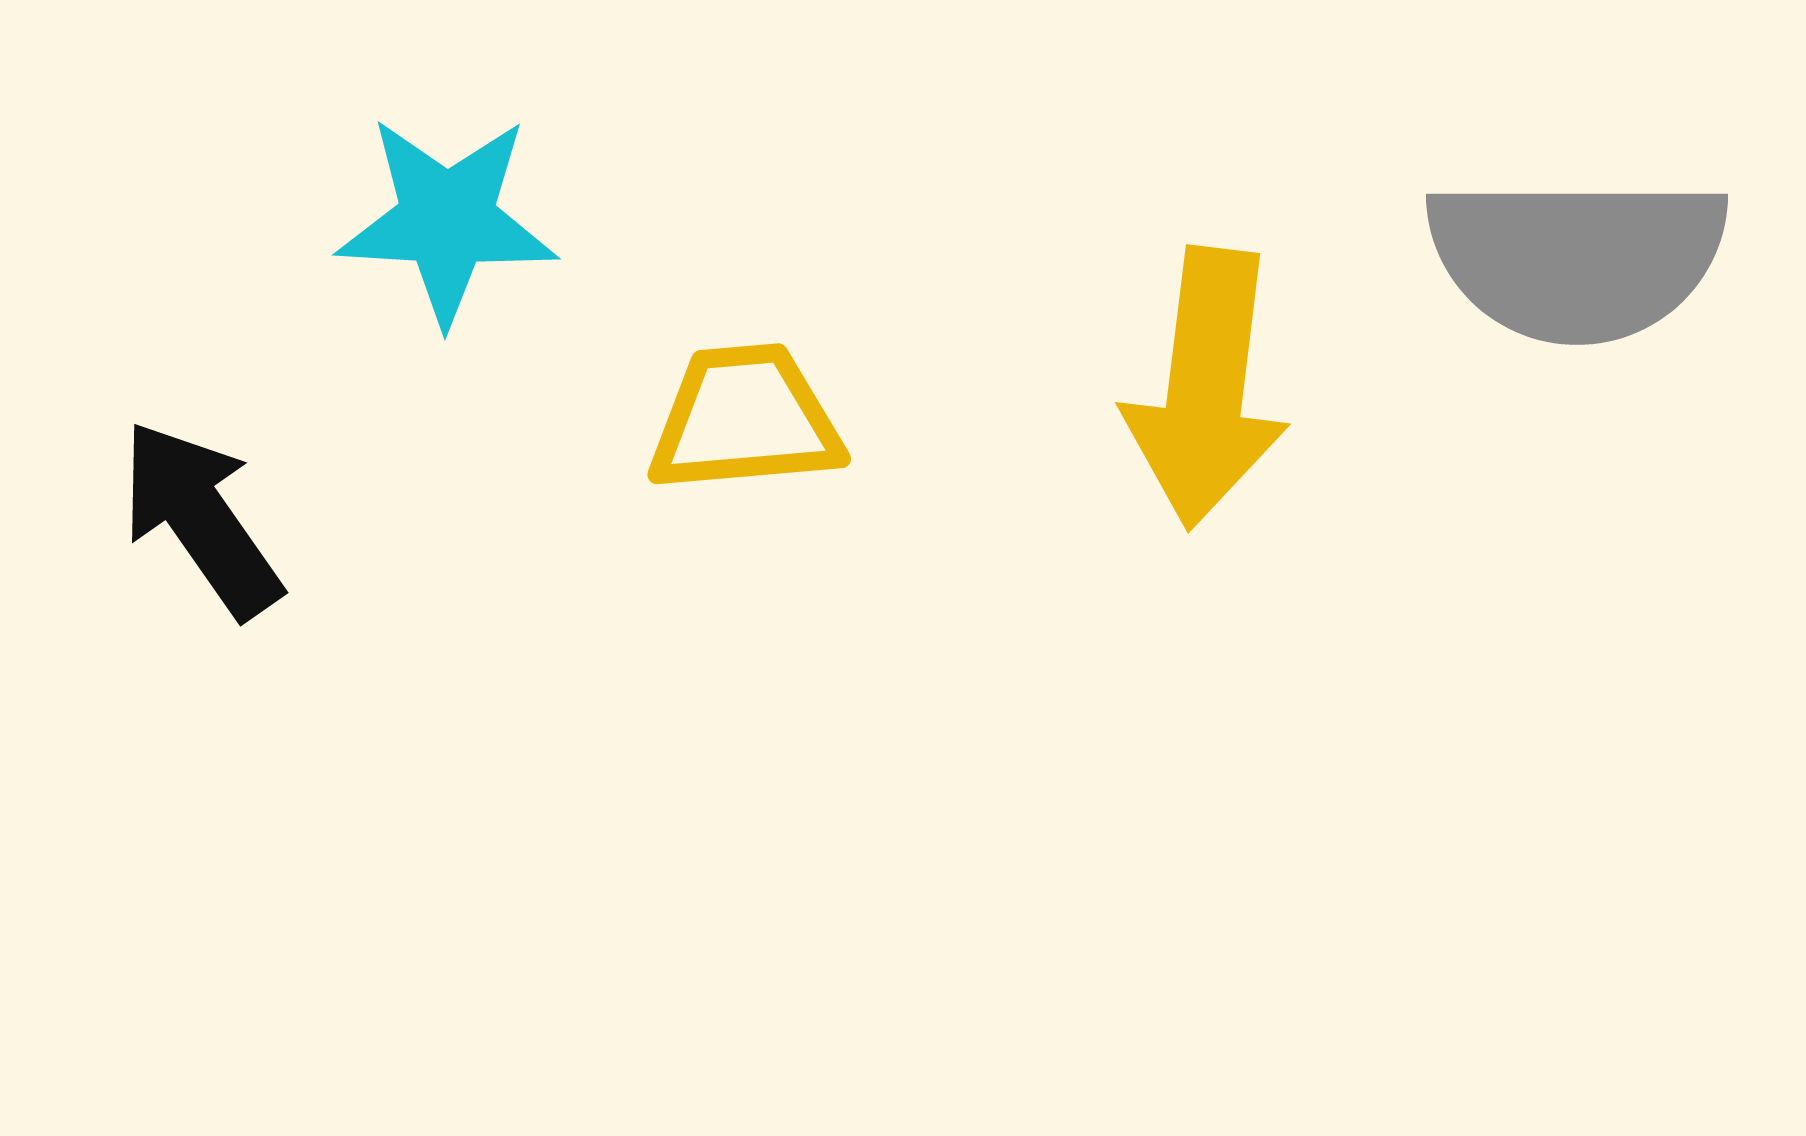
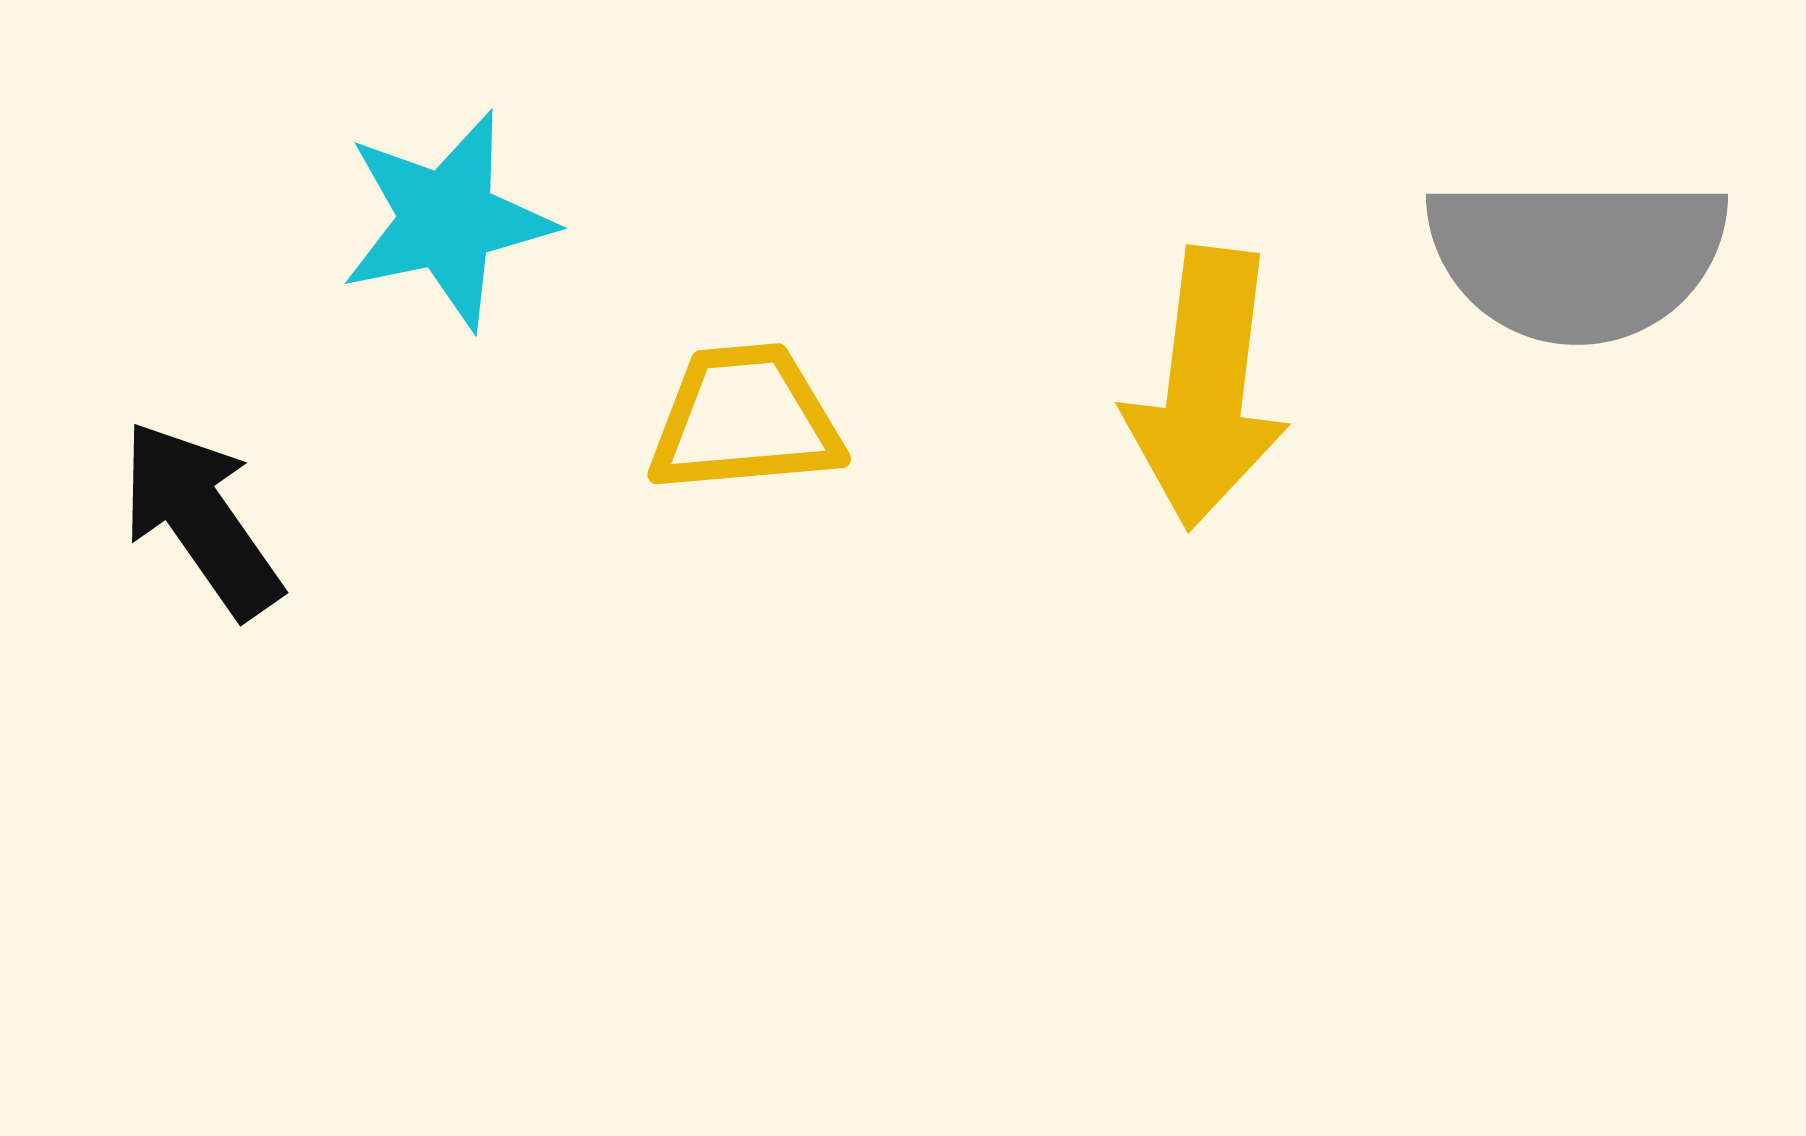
cyan star: rotated 15 degrees counterclockwise
